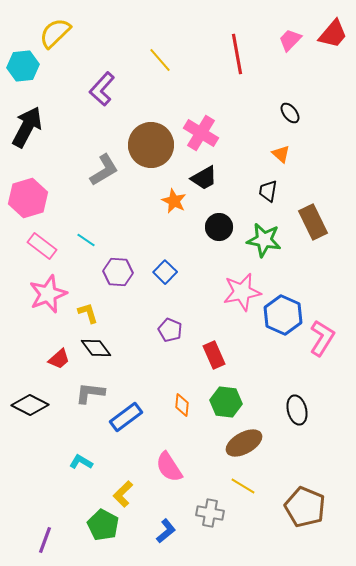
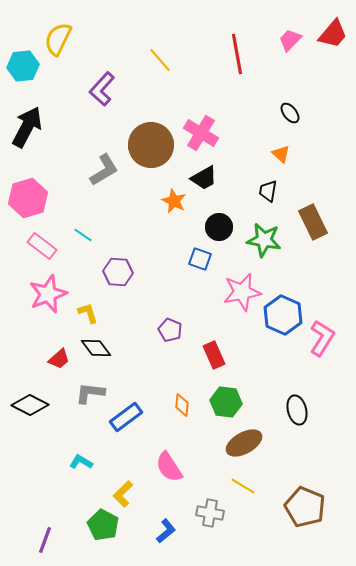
yellow semicircle at (55, 33): moved 3 px right, 6 px down; rotated 20 degrees counterclockwise
cyan line at (86, 240): moved 3 px left, 5 px up
blue square at (165, 272): moved 35 px right, 13 px up; rotated 25 degrees counterclockwise
